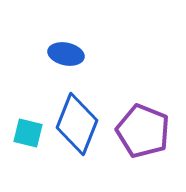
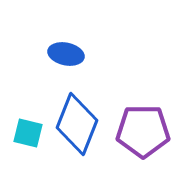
purple pentagon: rotated 22 degrees counterclockwise
